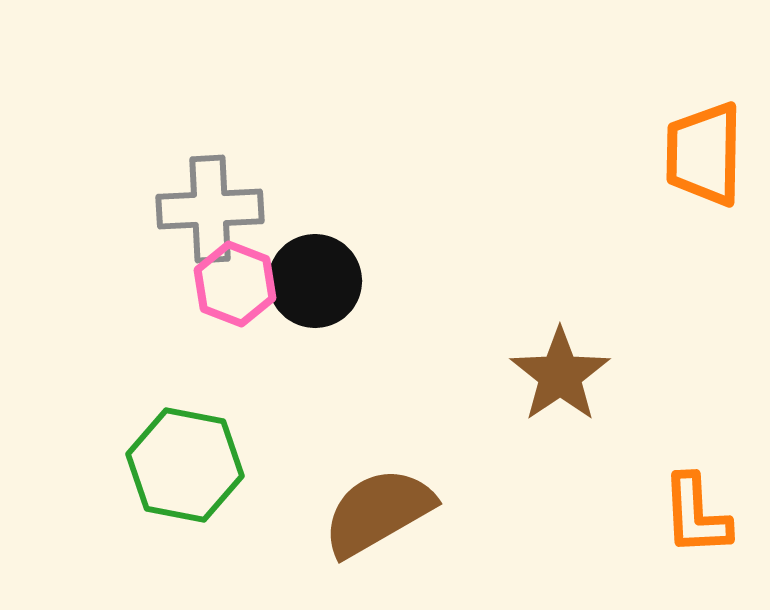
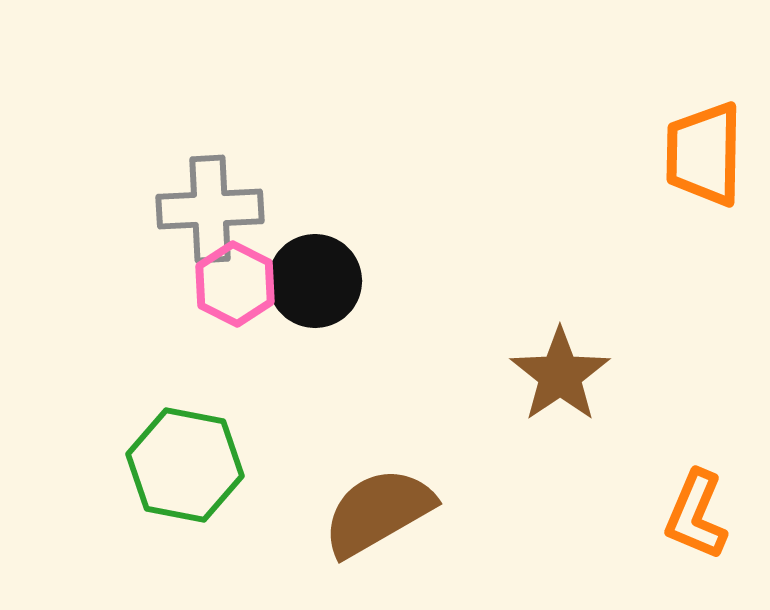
pink hexagon: rotated 6 degrees clockwise
orange L-shape: rotated 26 degrees clockwise
